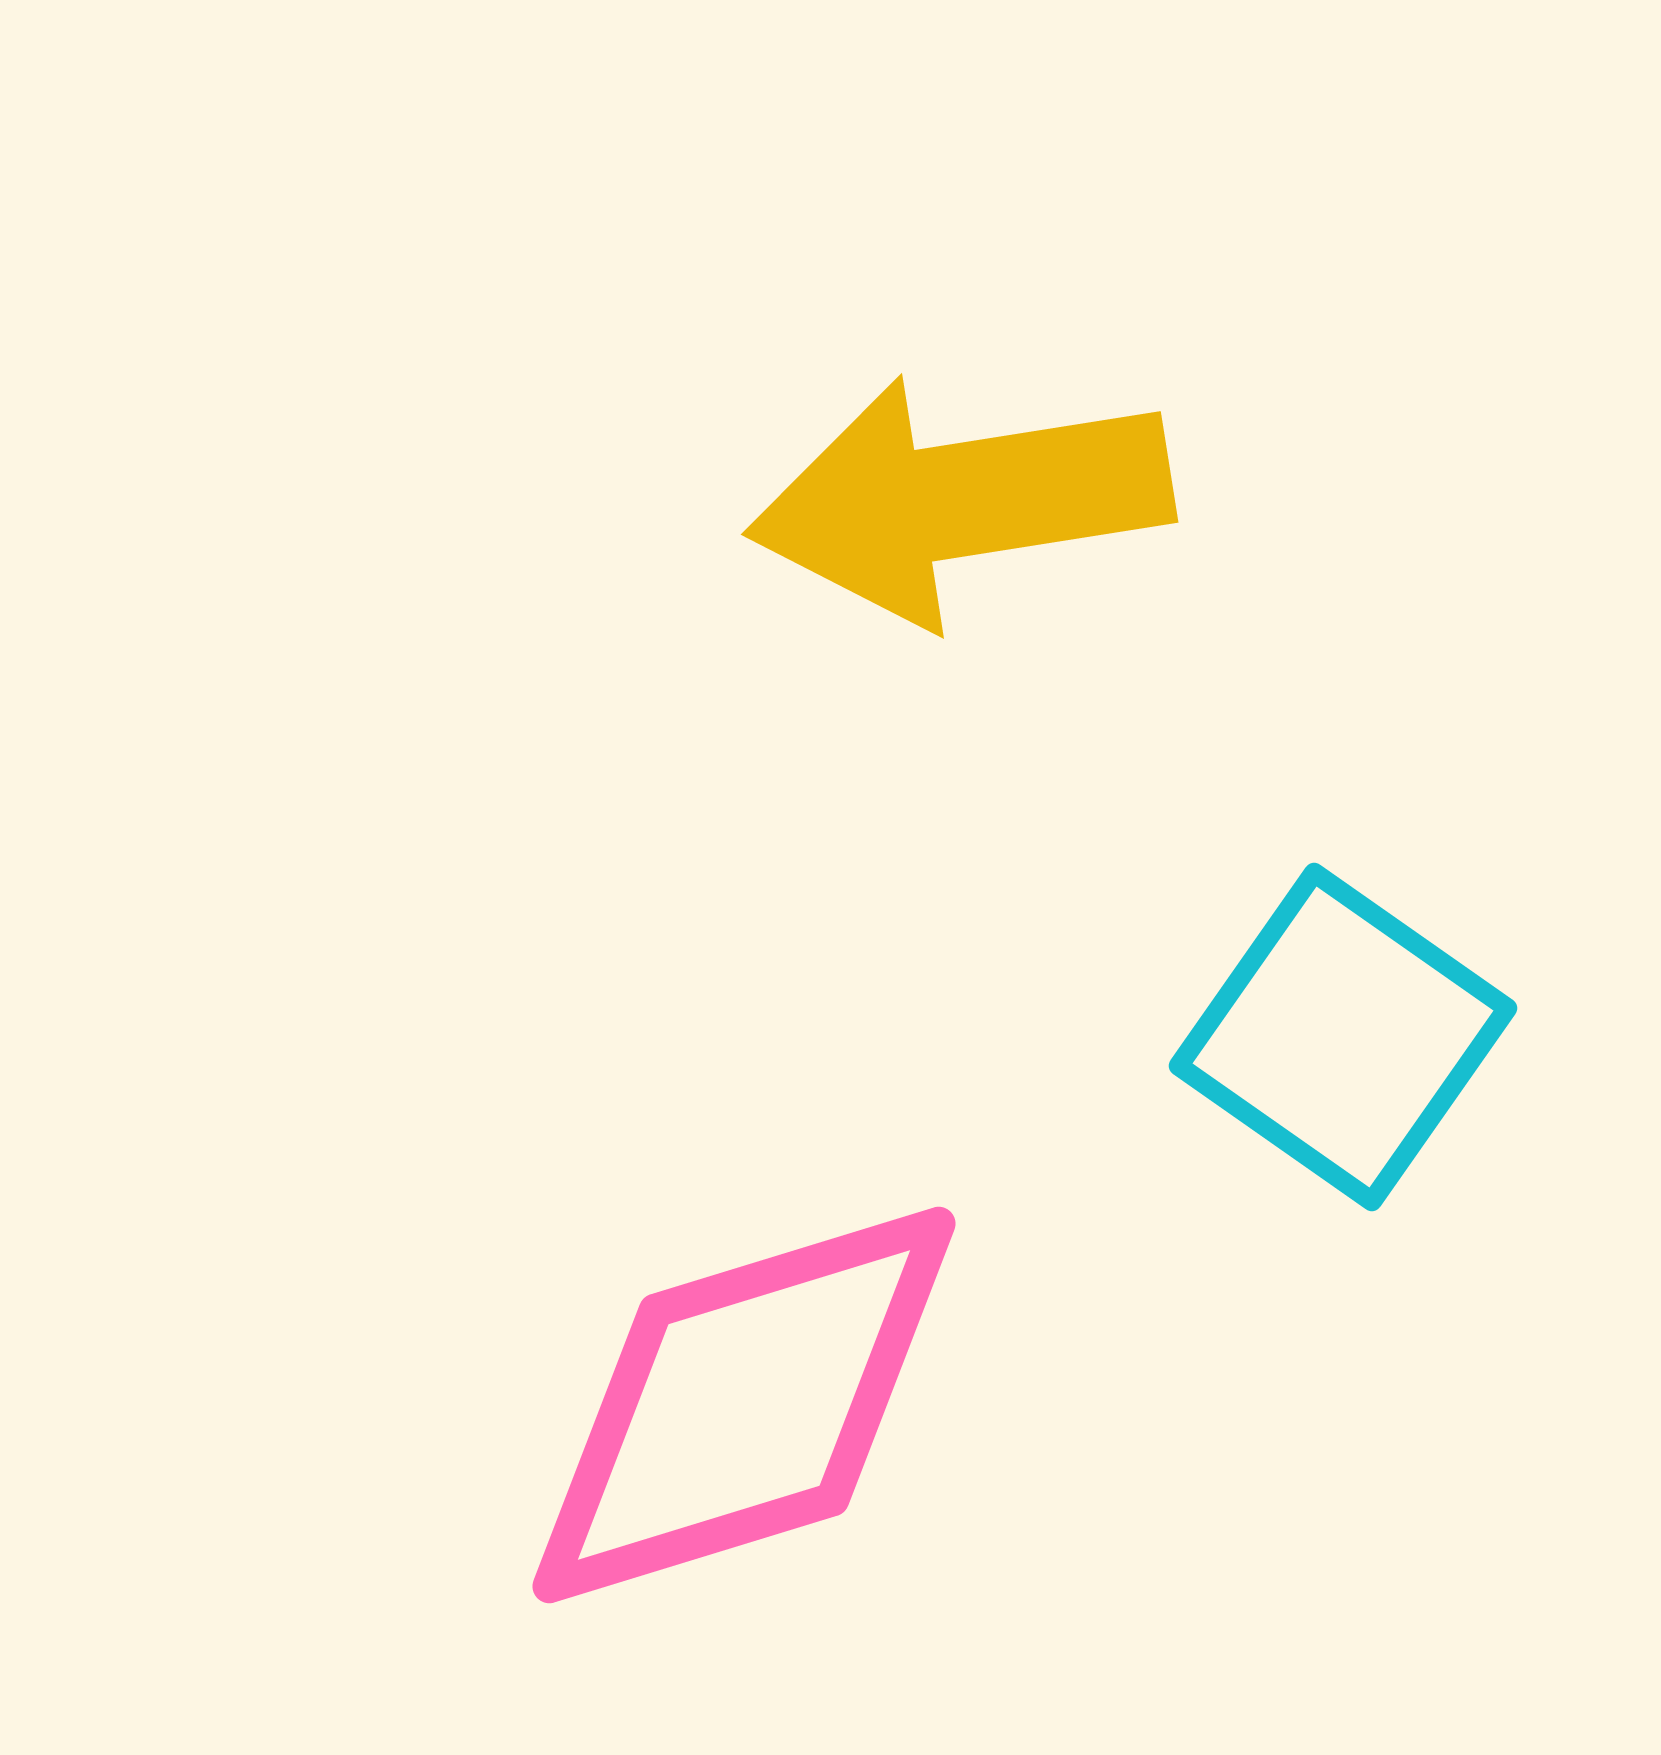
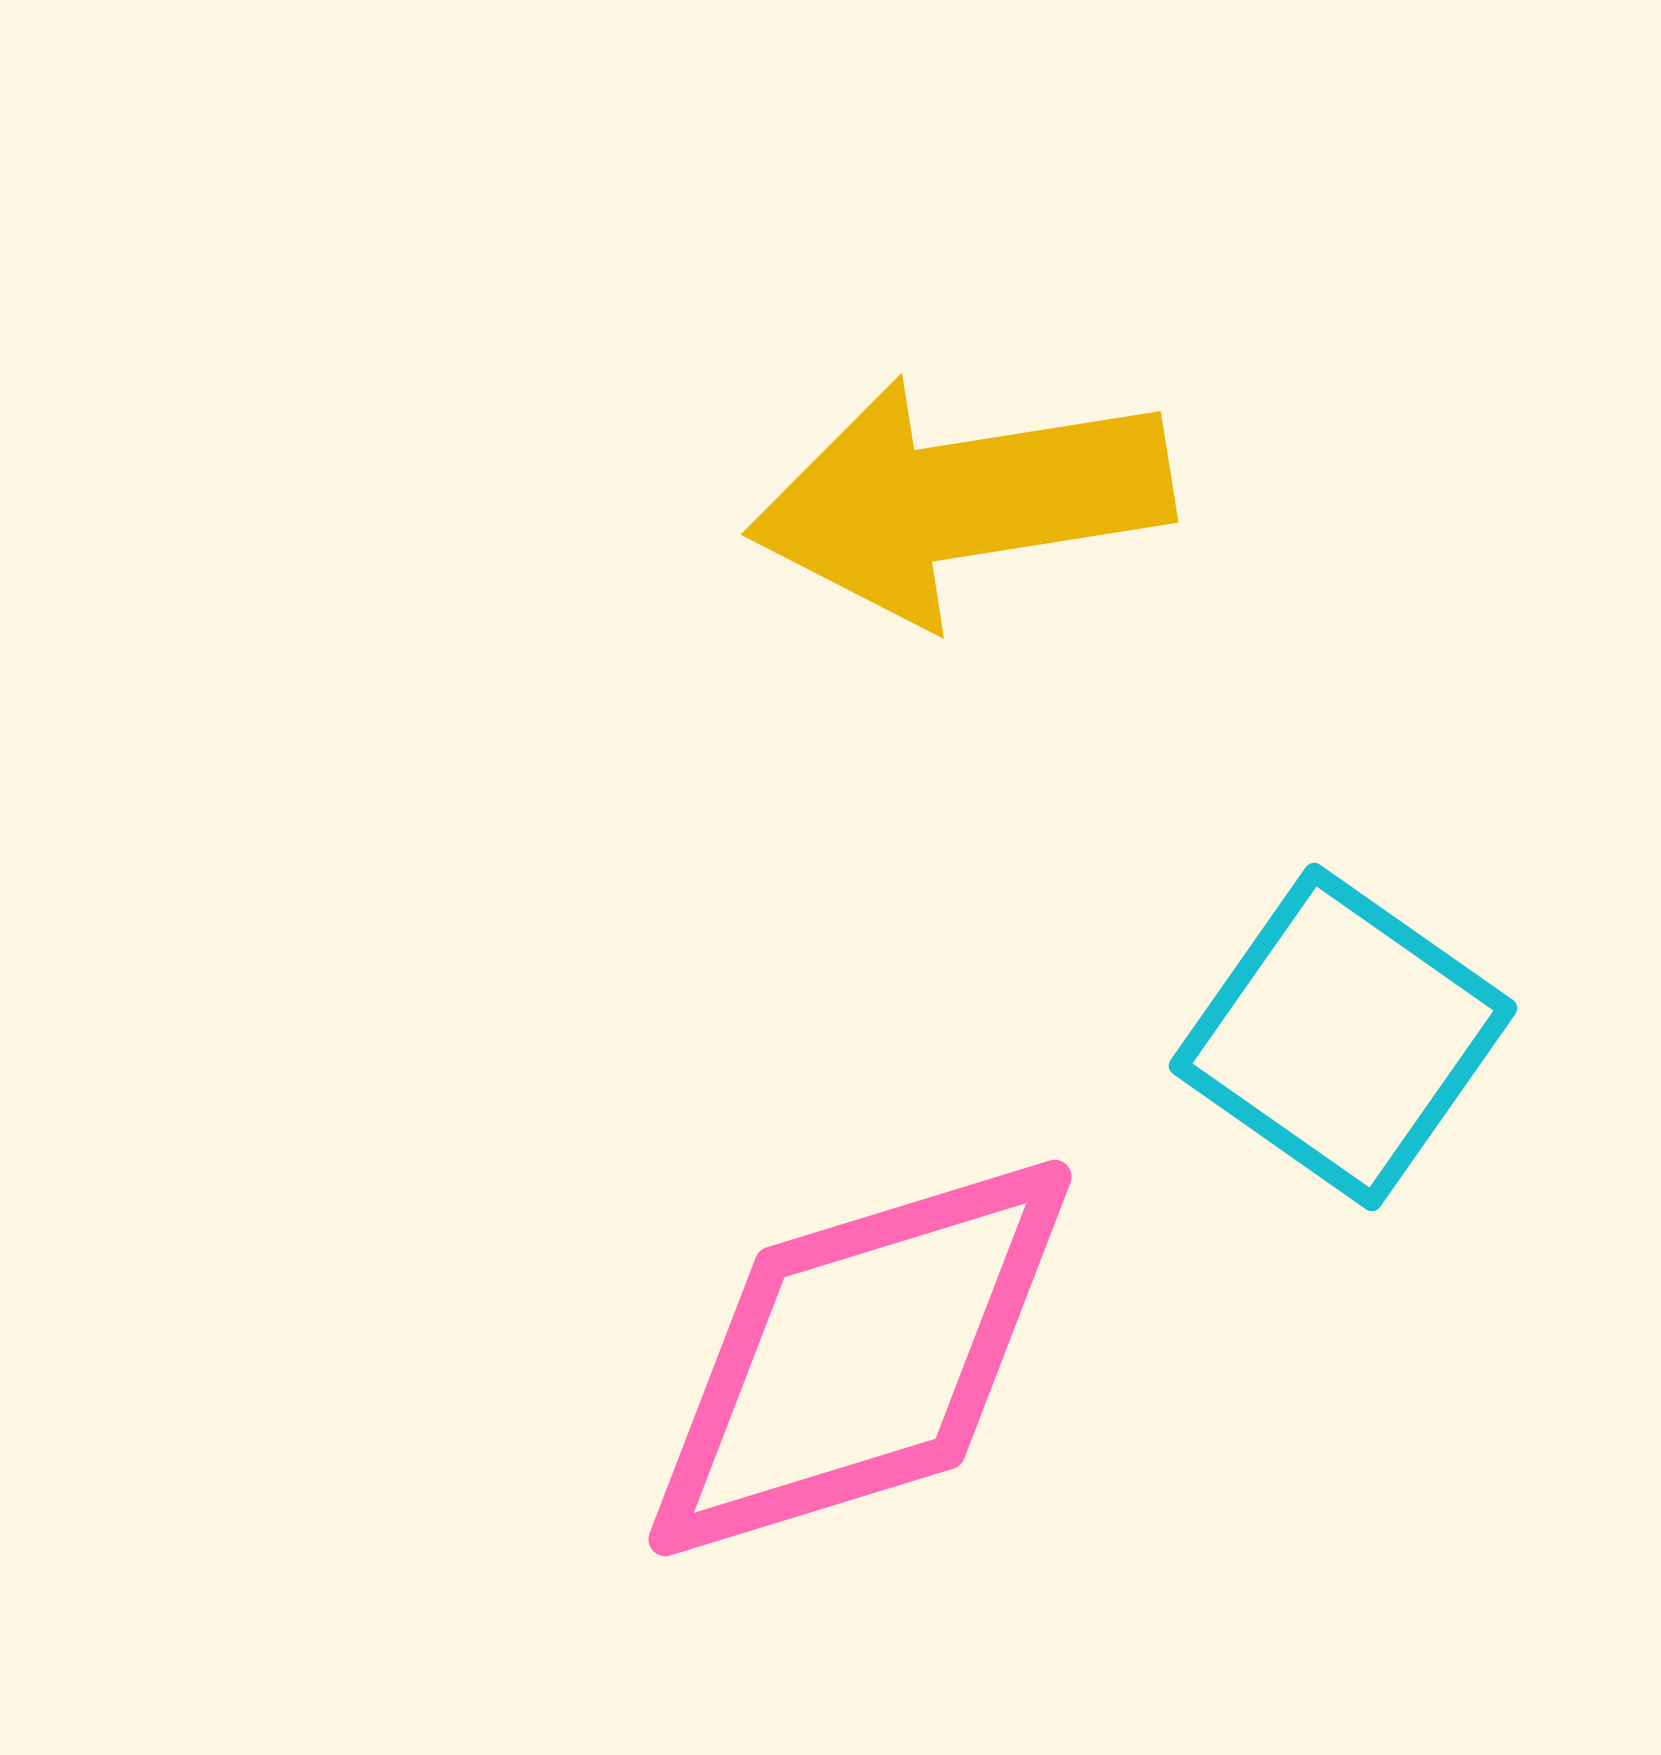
pink diamond: moved 116 px right, 47 px up
